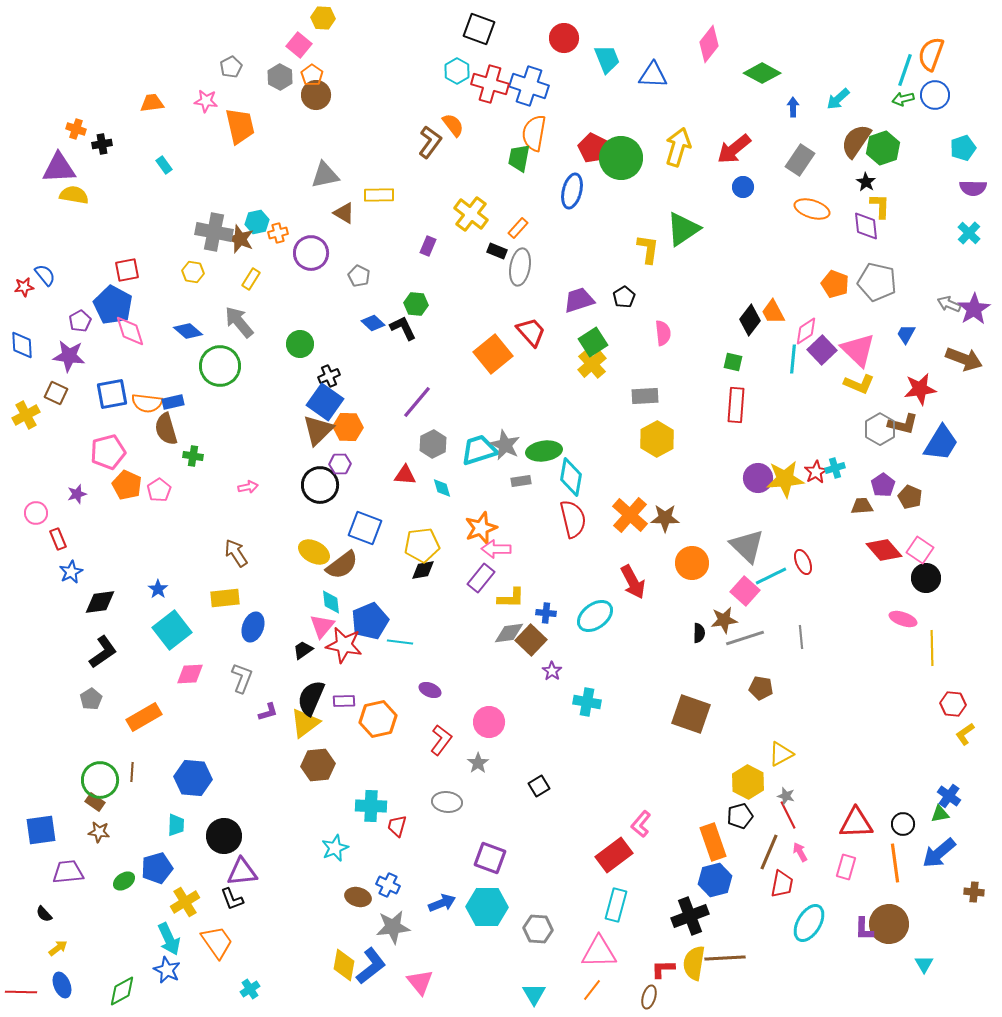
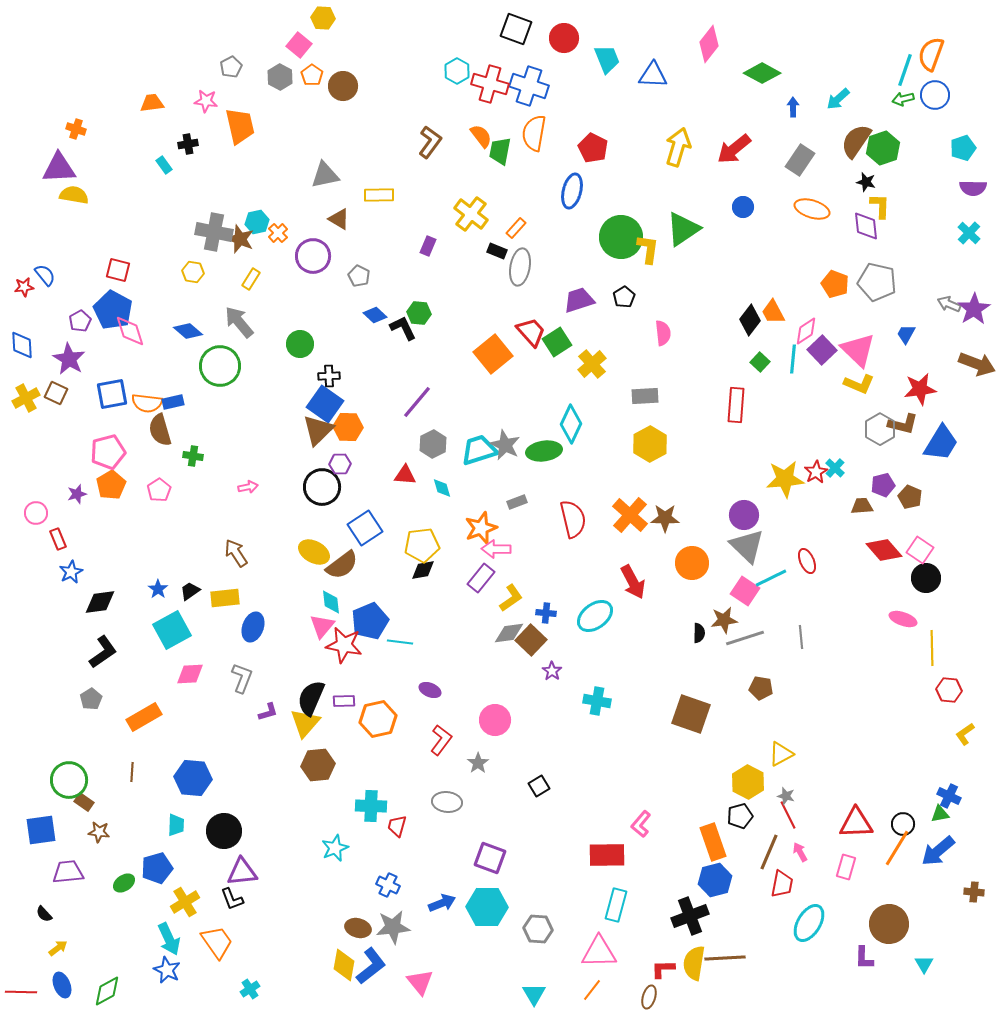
black square at (479, 29): moved 37 px right
brown circle at (316, 95): moved 27 px right, 9 px up
orange semicircle at (453, 125): moved 28 px right, 11 px down
black cross at (102, 144): moved 86 px right
green trapezoid at (519, 158): moved 19 px left, 7 px up
green circle at (621, 158): moved 79 px down
black star at (866, 182): rotated 18 degrees counterclockwise
blue circle at (743, 187): moved 20 px down
brown triangle at (344, 213): moved 5 px left, 6 px down
orange rectangle at (518, 228): moved 2 px left
orange cross at (278, 233): rotated 30 degrees counterclockwise
purple circle at (311, 253): moved 2 px right, 3 px down
red square at (127, 270): moved 9 px left; rotated 25 degrees clockwise
green hexagon at (416, 304): moved 3 px right, 9 px down
blue pentagon at (113, 305): moved 5 px down
blue diamond at (373, 323): moved 2 px right, 8 px up
green square at (593, 342): moved 36 px left
purple star at (69, 356): moved 3 px down; rotated 24 degrees clockwise
brown arrow at (964, 359): moved 13 px right, 5 px down
green square at (733, 362): moved 27 px right; rotated 30 degrees clockwise
black cross at (329, 376): rotated 20 degrees clockwise
blue square at (325, 402): moved 2 px down
yellow cross at (26, 415): moved 17 px up
brown semicircle at (166, 429): moved 6 px left, 1 px down
yellow hexagon at (657, 439): moved 7 px left, 5 px down
cyan cross at (835, 468): rotated 30 degrees counterclockwise
cyan diamond at (571, 477): moved 53 px up; rotated 15 degrees clockwise
purple circle at (758, 478): moved 14 px left, 37 px down
gray rectangle at (521, 481): moved 4 px left, 21 px down; rotated 12 degrees counterclockwise
orange pentagon at (127, 485): moved 16 px left; rotated 16 degrees clockwise
black circle at (320, 485): moved 2 px right, 2 px down
purple pentagon at (883, 485): rotated 20 degrees clockwise
blue square at (365, 528): rotated 36 degrees clockwise
red ellipse at (803, 562): moved 4 px right, 1 px up
cyan line at (771, 576): moved 2 px down
pink square at (745, 591): rotated 8 degrees counterclockwise
yellow L-shape at (511, 598): rotated 36 degrees counterclockwise
cyan square at (172, 630): rotated 9 degrees clockwise
black trapezoid at (303, 650): moved 113 px left, 59 px up
cyan cross at (587, 702): moved 10 px right, 1 px up
red hexagon at (953, 704): moved 4 px left, 14 px up
pink circle at (489, 722): moved 6 px right, 2 px up
yellow triangle at (305, 723): rotated 12 degrees counterclockwise
green circle at (100, 780): moved 31 px left
blue cross at (949, 796): rotated 10 degrees counterclockwise
brown rectangle at (95, 802): moved 11 px left
black circle at (224, 836): moved 5 px up
blue arrow at (939, 853): moved 1 px left, 2 px up
red rectangle at (614, 855): moved 7 px left; rotated 36 degrees clockwise
orange line at (895, 863): moved 2 px right, 15 px up; rotated 39 degrees clockwise
green ellipse at (124, 881): moved 2 px down
brown ellipse at (358, 897): moved 31 px down
purple L-shape at (864, 929): moved 29 px down
green diamond at (122, 991): moved 15 px left
